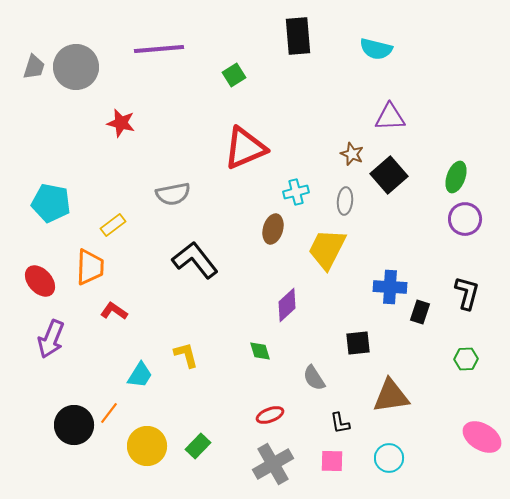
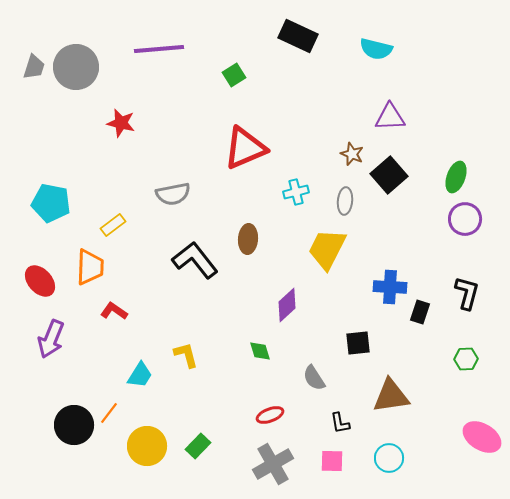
black rectangle at (298, 36): rotated 60 degrees counterclockwise
brown ellipse at (273, 229): moved 25 px left, 10 px down; rotated 12 degrees counterclockwise
